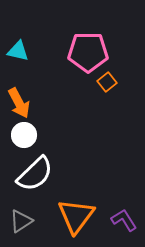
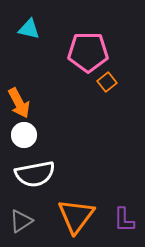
cyan triangle: moved 11 px right, 22 px up
white semicircle: rotated 33 degrees clockwise
purple L-shape: rotated 148 degrees counterclockwise
